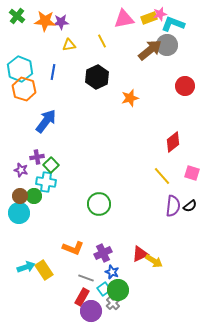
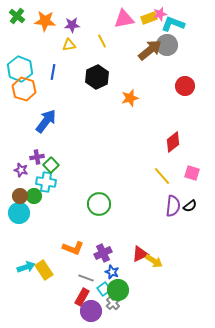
purple star at (61, 22): moved 11 px right, 3 px down
